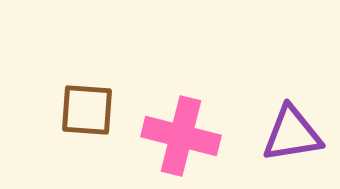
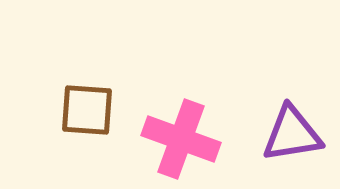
pink cross: moved 3 px down; rotated 6 degrees clockwise
